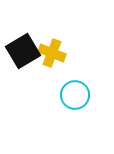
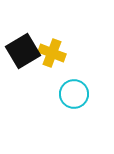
cyan circle: moved 1 px left, 1 px up
